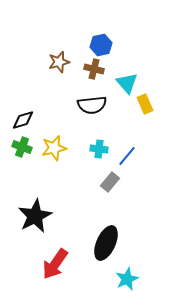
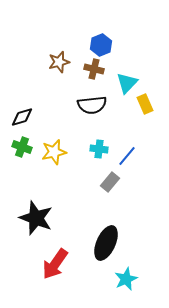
blue hexagon: rotated 10 degrees counterclockwise
cyan triangle: rotated 25 degrees clockwise
black diamond: moved 1 px left, 3 px up
yellow star: moved 4 px down
black star: moved 1 px right, 2 px down; rotated 24 degrees counterclockwise
cyan star: moved 1 px left
